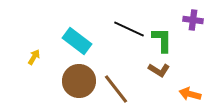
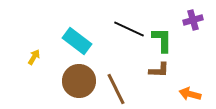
purple cross: rotated 24 degrees counterclockwise
brown L-shape: rotated 30 degrees counterclockwise
brown line: rotated 12 degrees clockwise
